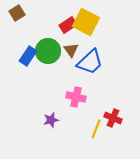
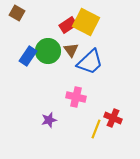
brown square: rotated 28 degrees counterclockwise
purple star: moved 2 px left
